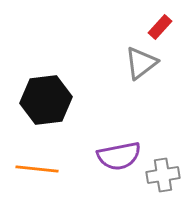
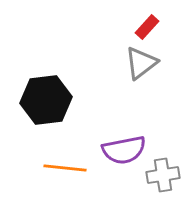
red rectangle: moved 13 px left
purple semicircle: moved 5 px right, 6 px up
orange line: moved 28 px right, 1 px up
